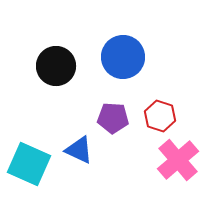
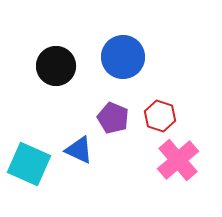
purple pentagon: rotated 20 degrees clockwise
